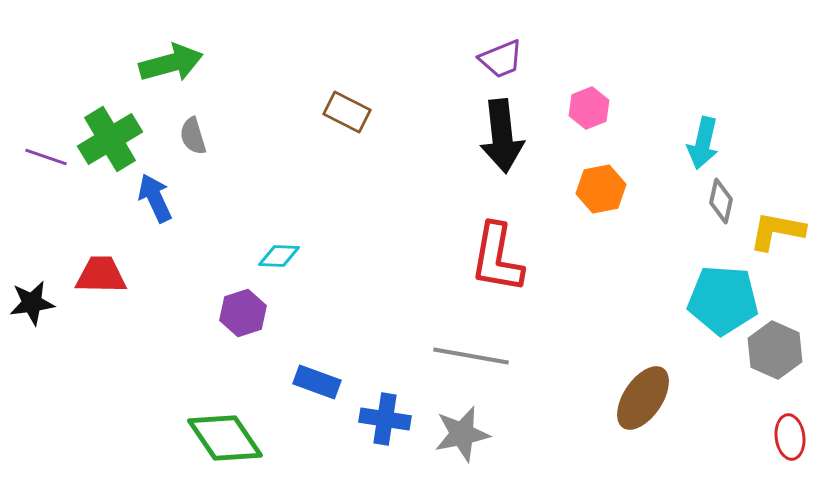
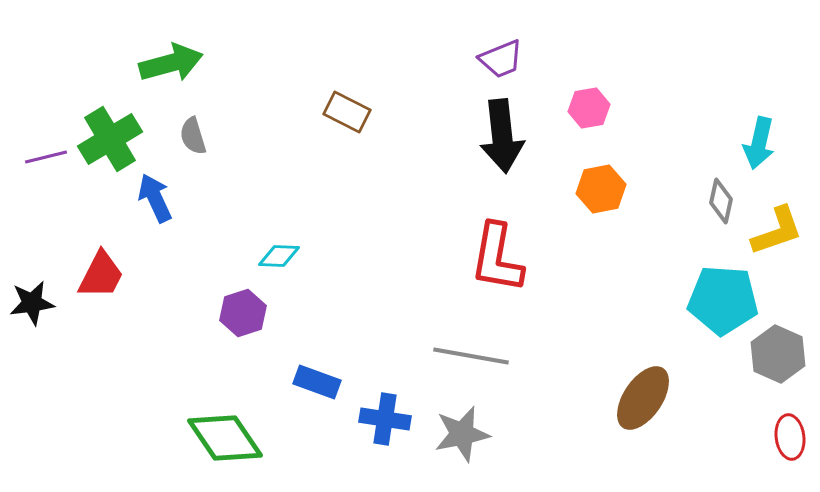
pink hexagon: rotated 12 degrees clockwise
cyan arrow: moved 56 px right
purple line: rotated 33 degrees counterclockwise
yellow L-shape: rotated 150 degrees clockwise
red trapezoid: rotated 116 degrees clockwise
gray hexagon: moved 3 px right, 4 px down
